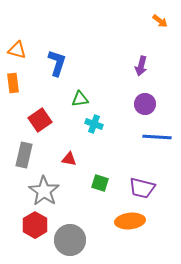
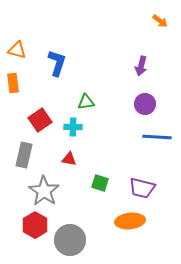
green triangle: moved 6 px right, 3 px down
cyan cross: moved 21 px left, 3 px down; rotated 18 degrees counterclockwise
